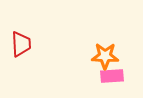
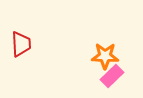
pink rectangle: rotated 40 degrees counterclockwise
